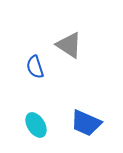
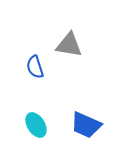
gray triangle: rotated 24 degrees counterclockwise
blue trapezoid: moved 2 px down
